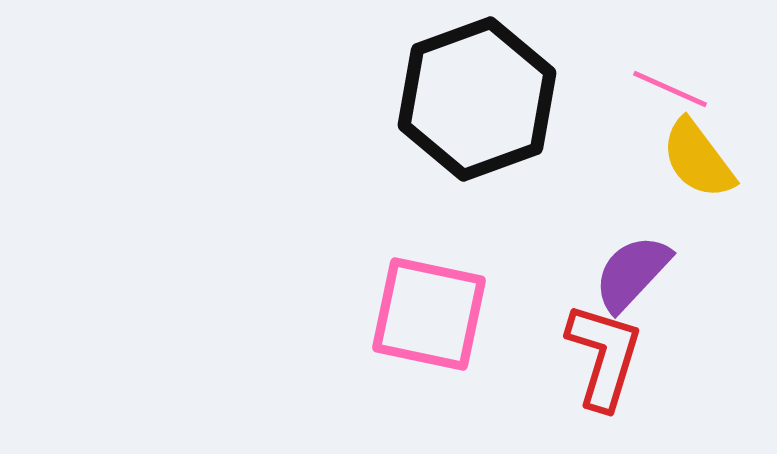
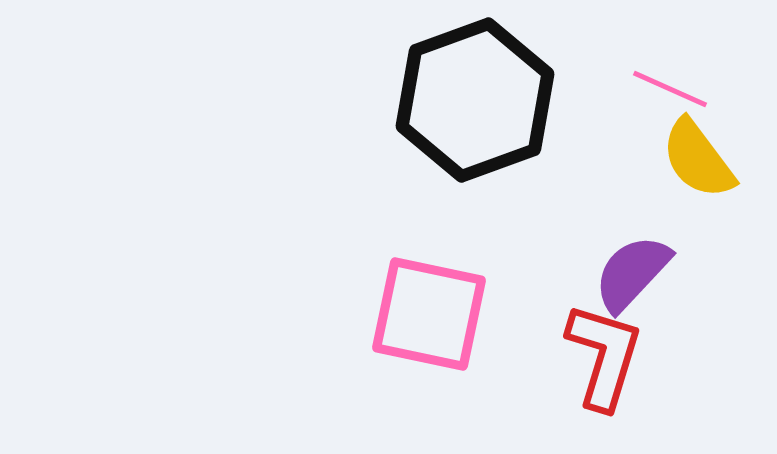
black hexagon: moved 2 px left, 1 px down
